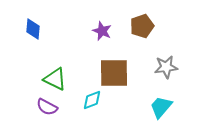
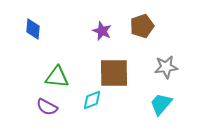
green triangle: moved 2 px right, 2 px up; rotated 20 degrees counterclockwise
cyan trapezoid: moved 3 px up
